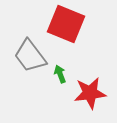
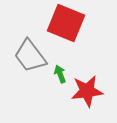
red square: moved 1 px up
red star: moved 3 px left, 2 px up
